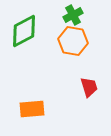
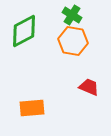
green cross: moved 1 px left; rotated 30 degrees counterclockwise
red trapezoid: rotated 50 degrees counterclockwise
orange rectangle: moved 1 px up
